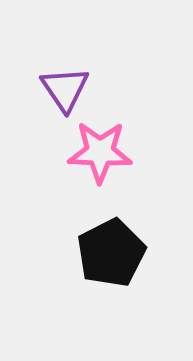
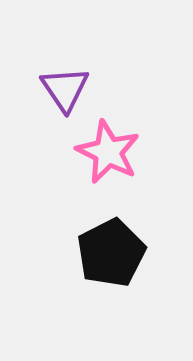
pink star: moved 8 px right; rotated 24 degrees clockwise
